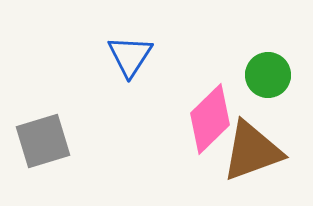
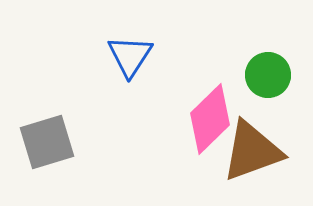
gray square: moved 4 px right, 1 px down
